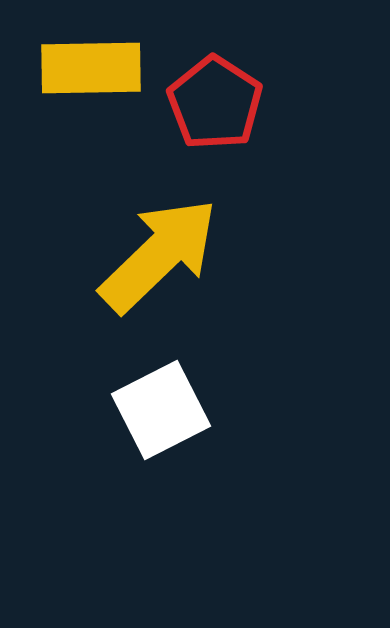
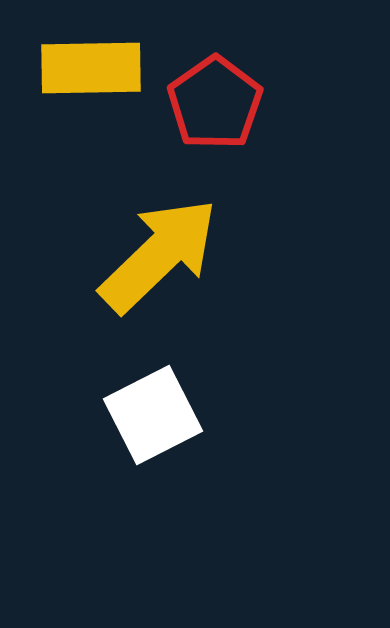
red pentagon: rotated 4 degrees clockwise
white square: moved 8 px left, 5 px down
